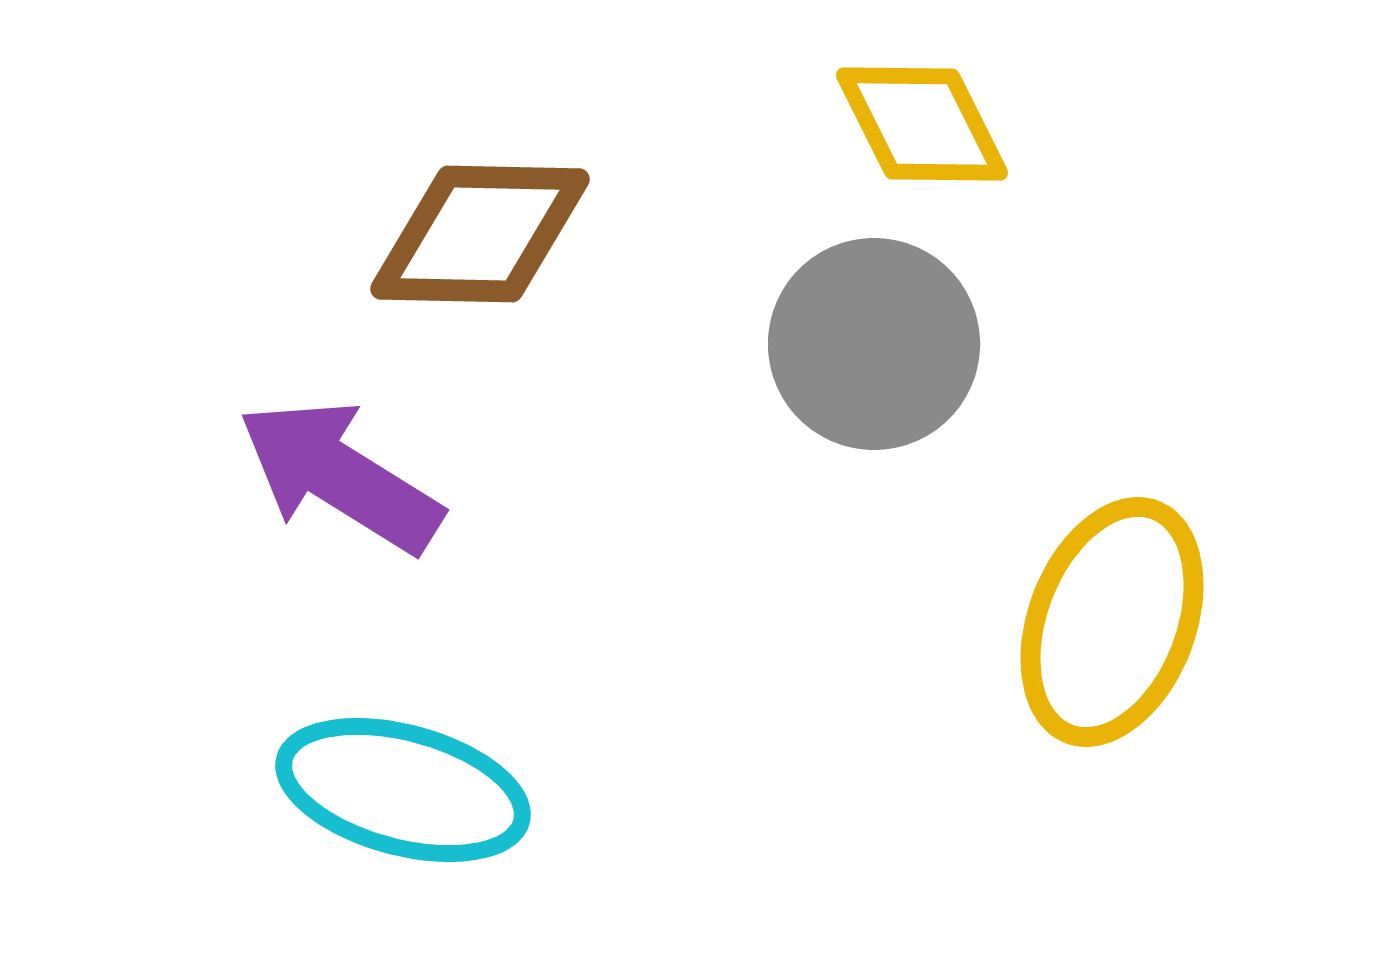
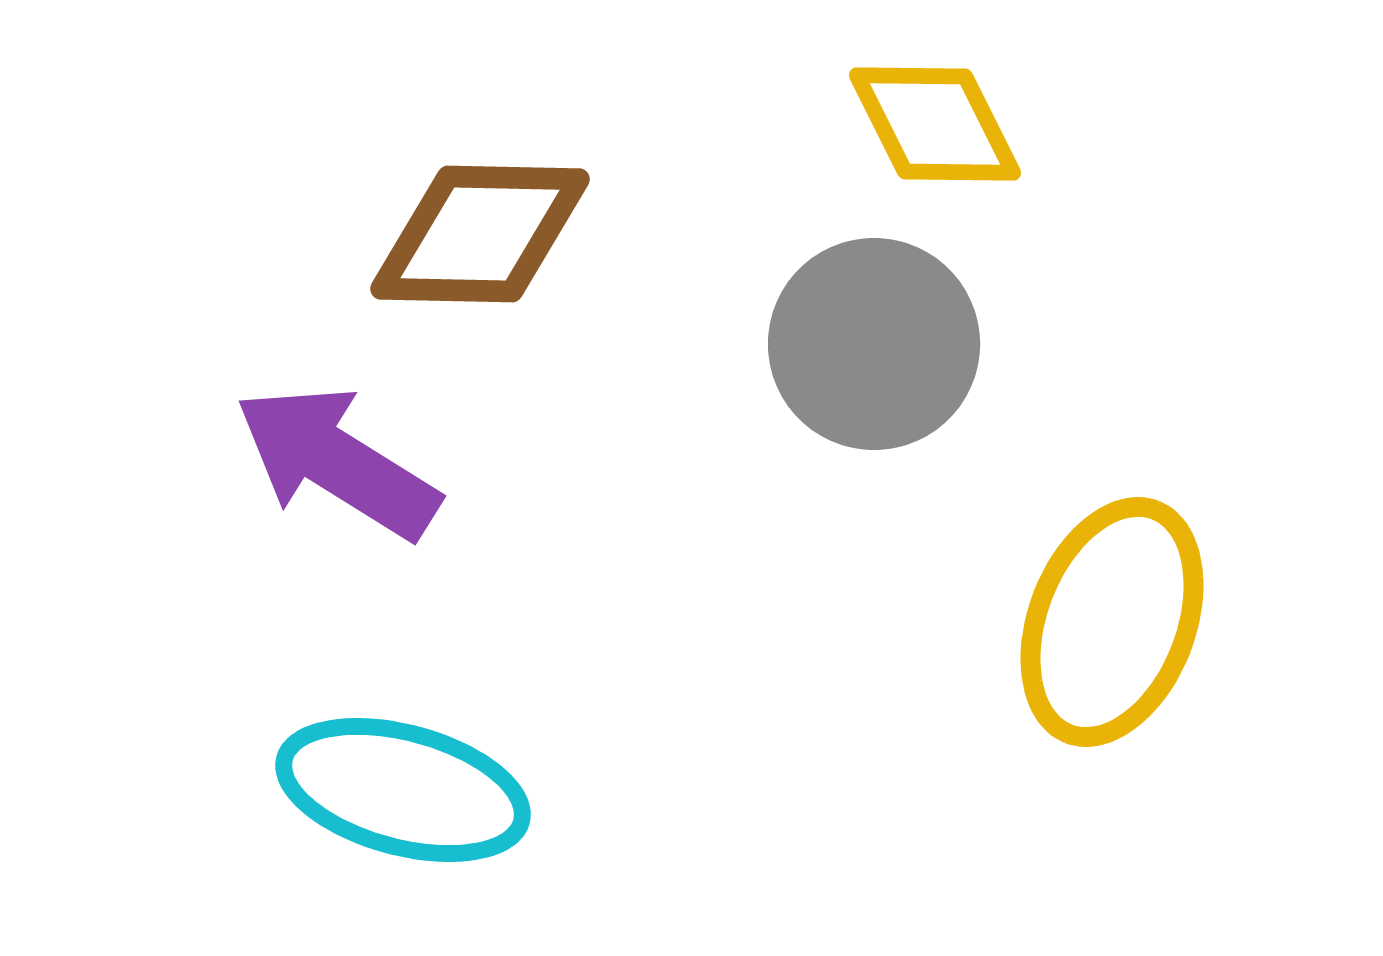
yellow diamond: moved 13 px right
purple arrow: moved 3 px left, 14 px up
